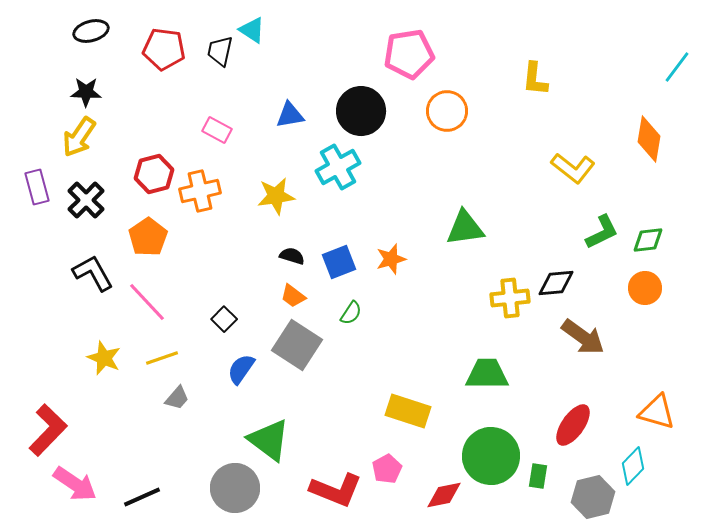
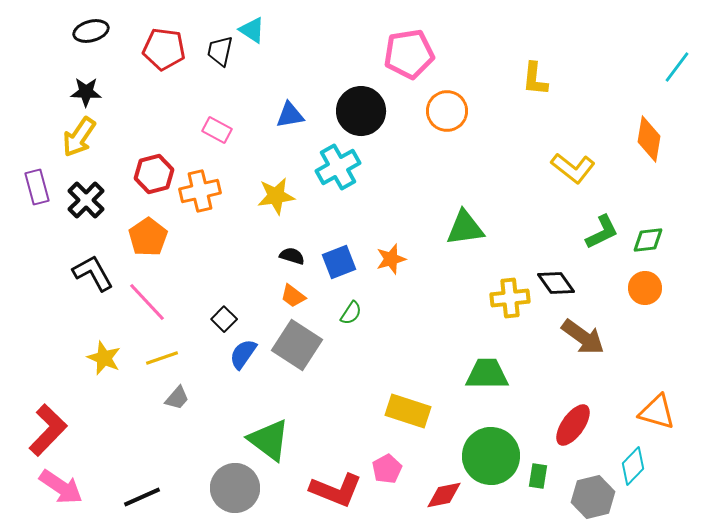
black diamond at (556, 283): rotated 60 degrees clockwise
blue semicircle at (241, 369): moved 2 px right, 15 px up
pink arrow at (75, 484): moved 14 px left, 3 px down
